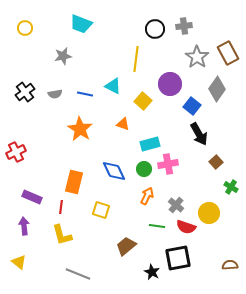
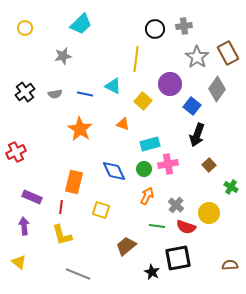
cyan trapezoid at (81, 24): rotated 65 degrees counterclockwise
black arrow at (199, 134): moved 2 px left, 1 px down; rotated 50 degrees clockwise
brown square at (216, 162): moved 7 px left, 3 px down
